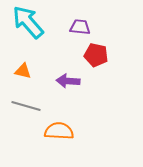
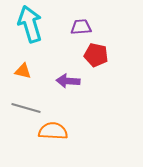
cyan arrow: moved 2 px right, 2 px down; rotated 24 degrees clockwise
purple trapezoid: moved 1 px right; rotated 10 degrees counterclockwise
gray line: moved 2 px down
orange semicircle: moved 6 px left
